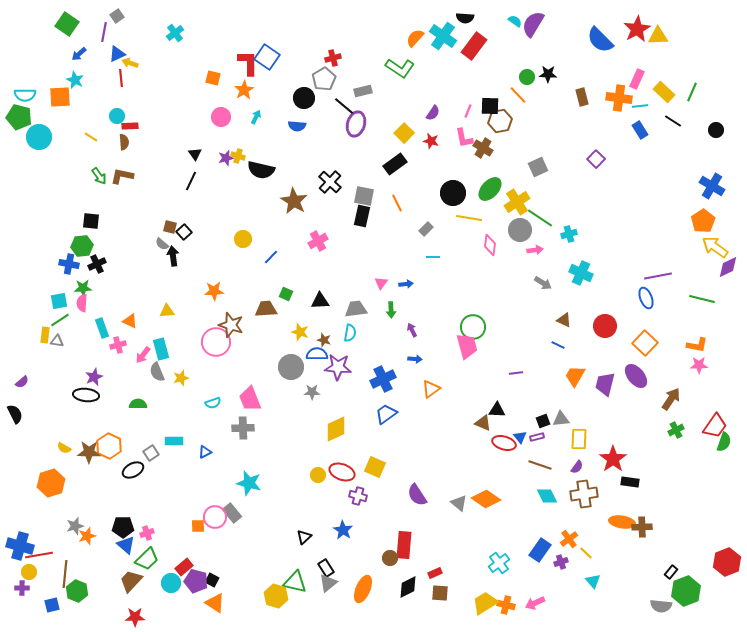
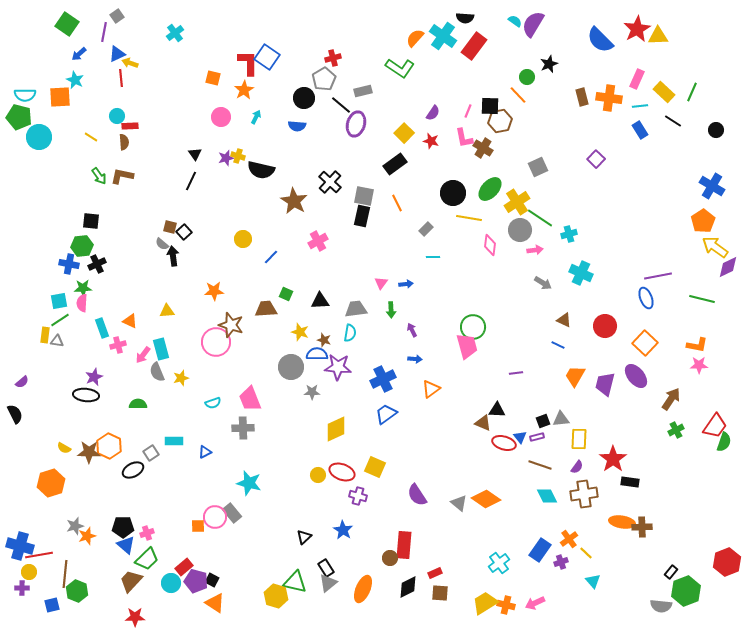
black star at (548, 74): moved 1 px right, 10 px up; rotated 24 degrees counterclockwise
orange cross at (619, 98): moved 10 px left
black line at (344, 106): moved 3 px left, 1 px up
